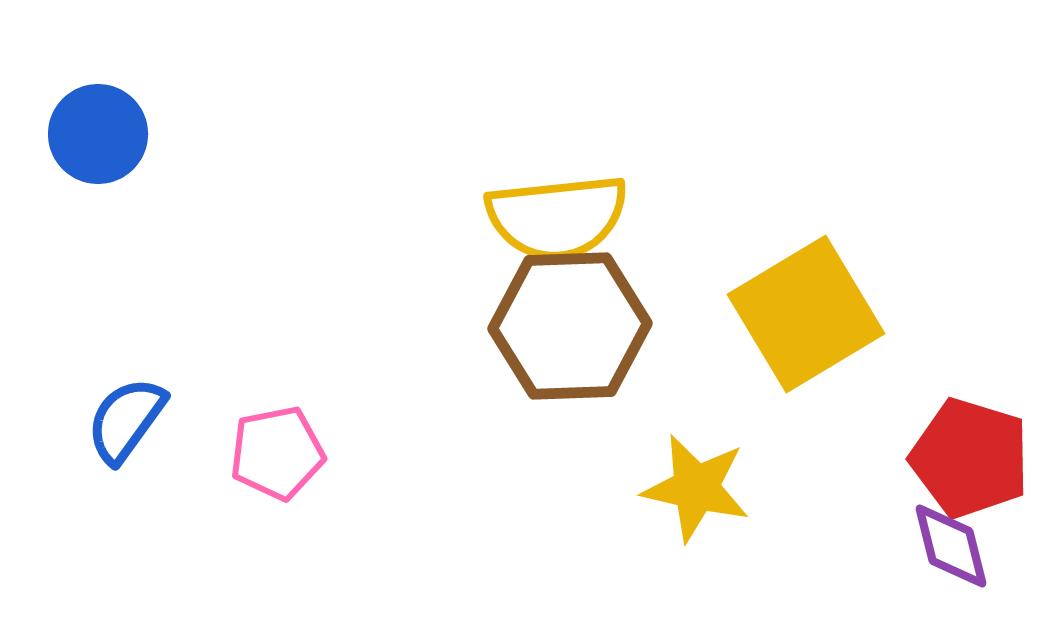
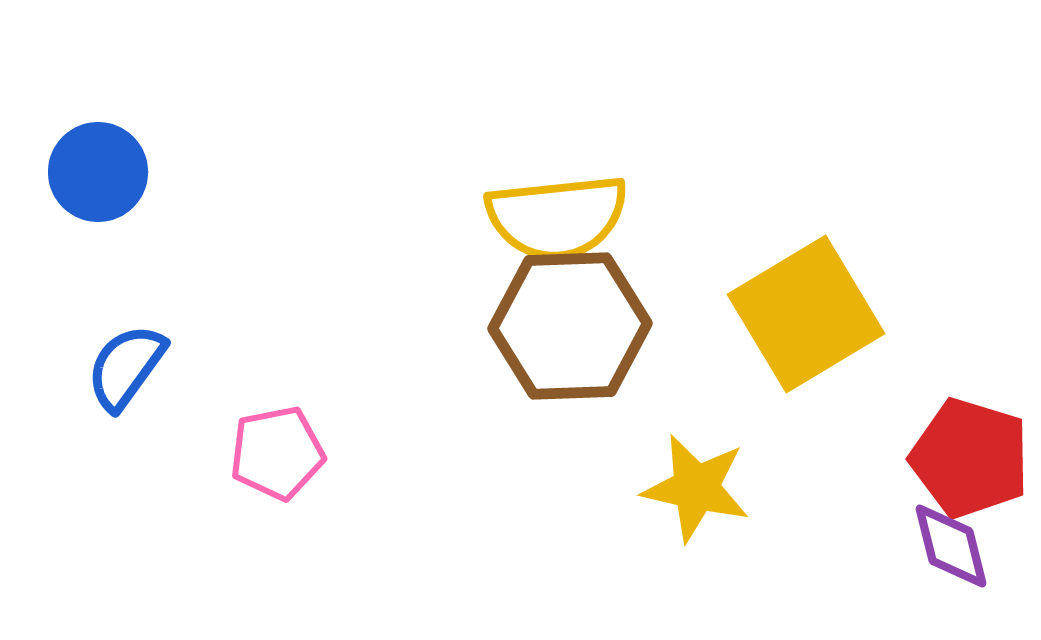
blue circle: moved 38 px down
blue semicircle: moved 53 px up
